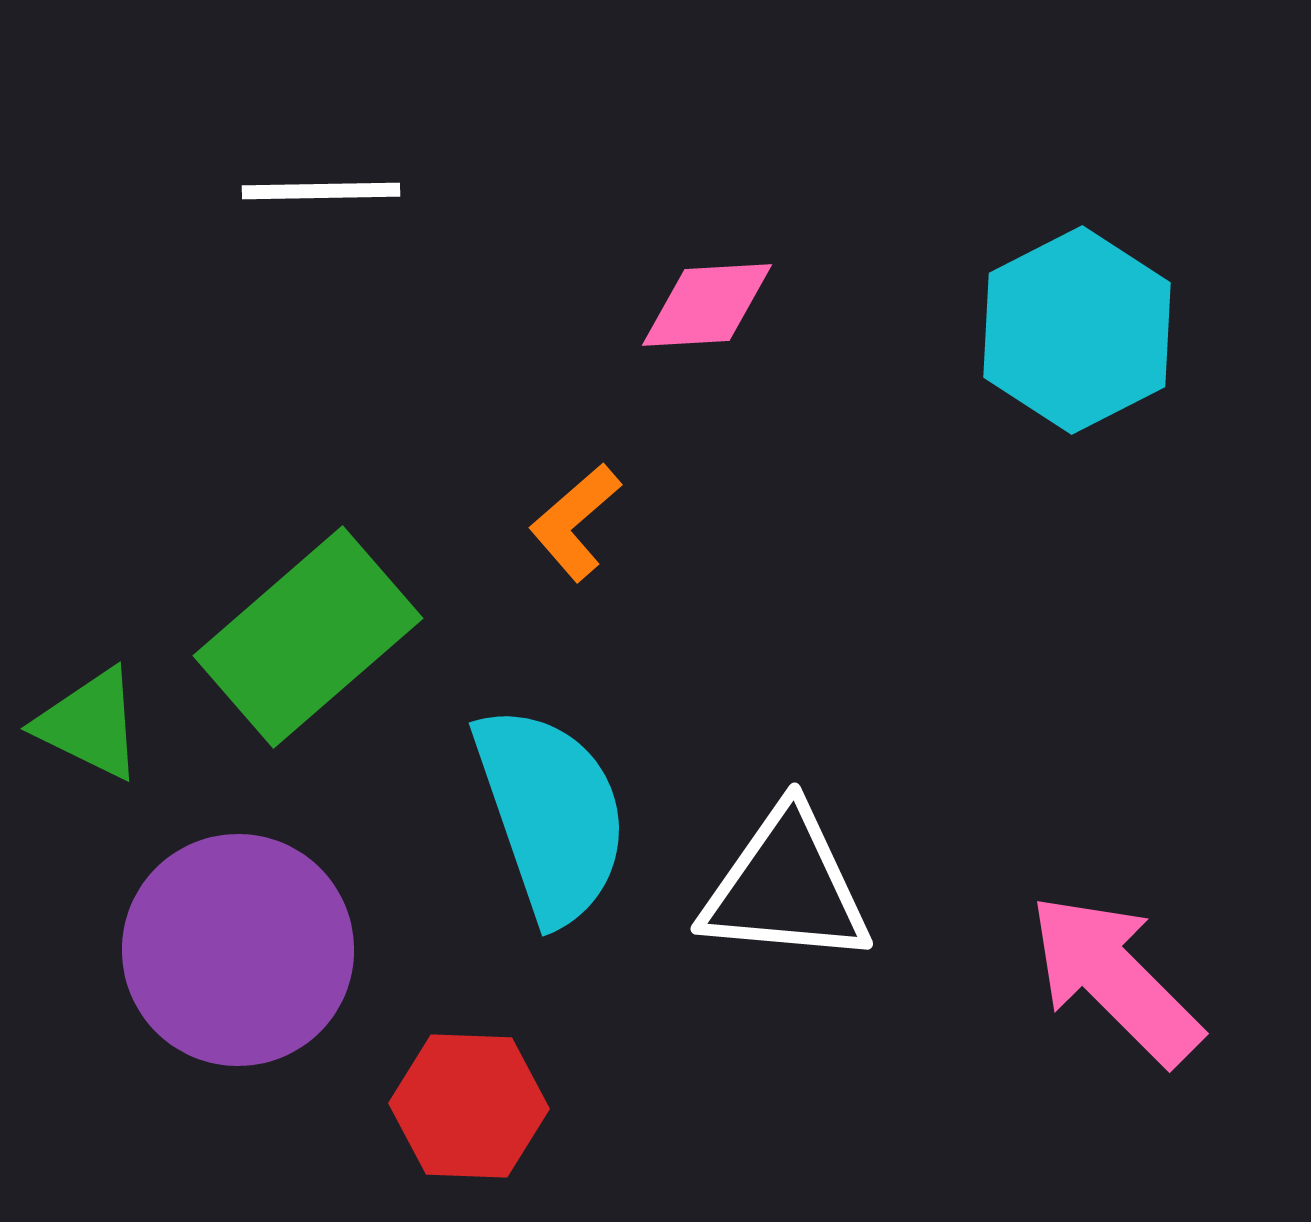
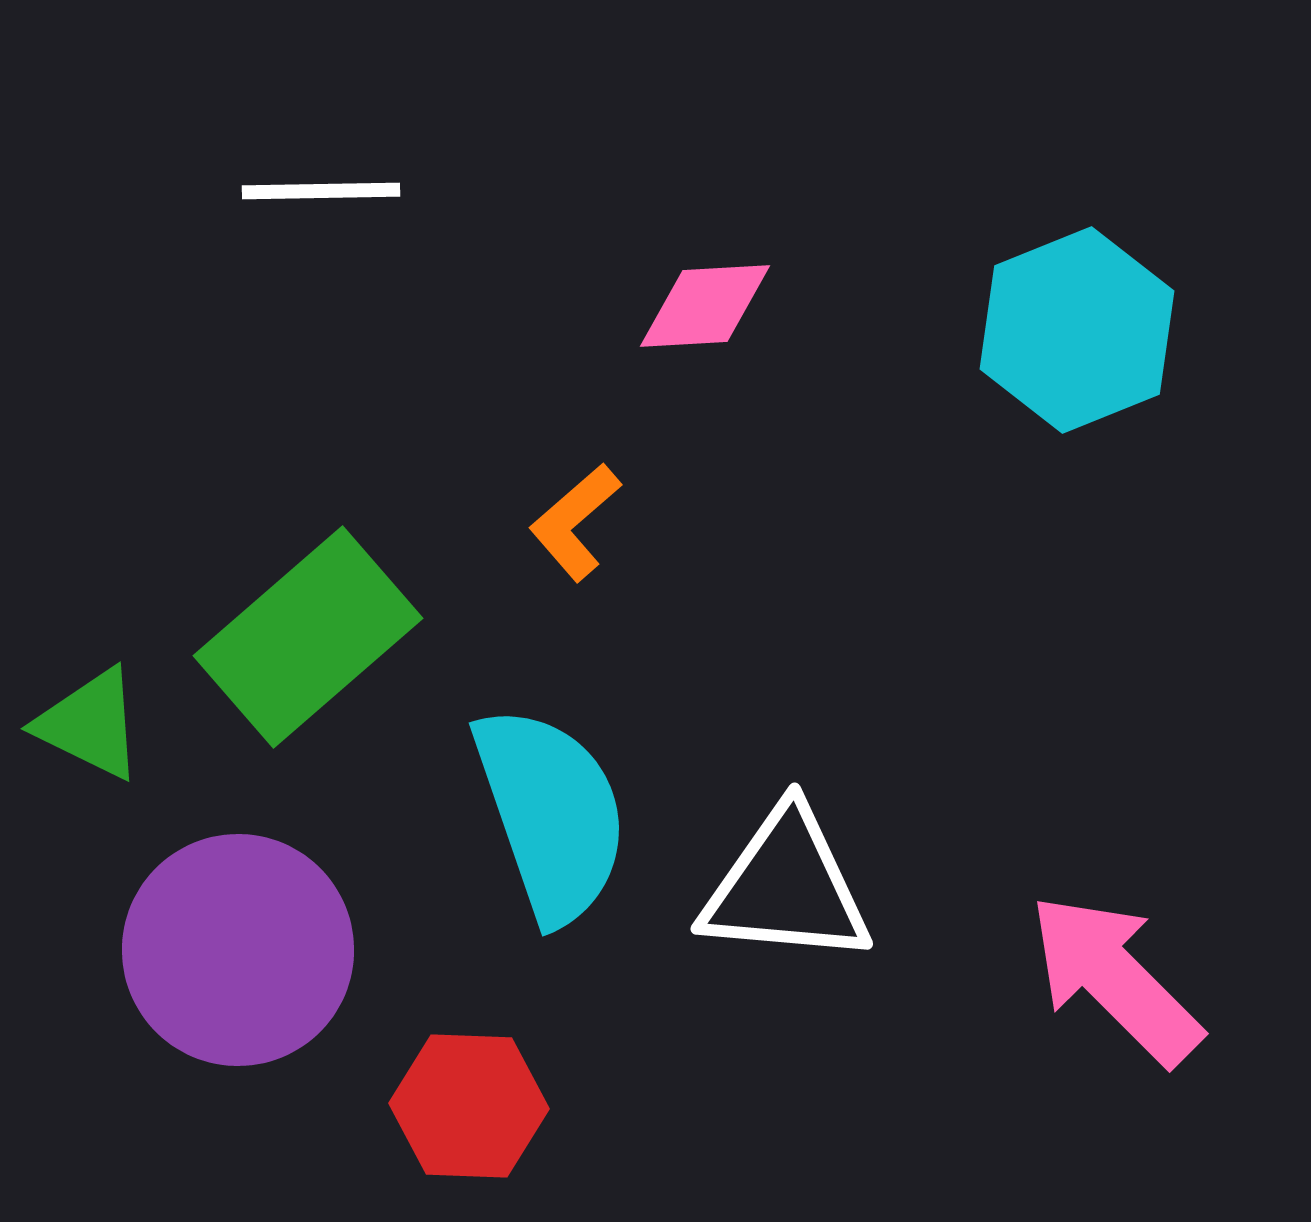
pink diamond: moved 2 px left, 1 px down
cyan hexagon: rotated 5 degrees clockwise
